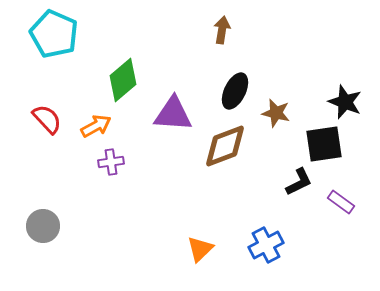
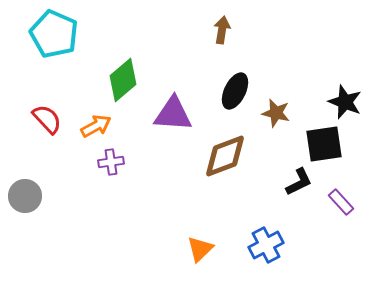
brown diamond: moved 10 px down
purple rectangle: rotated 12 degrees clockwise
gray circle: moved 18 px left, 30 px up
